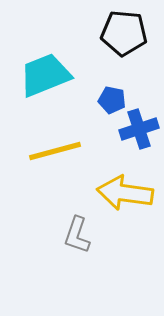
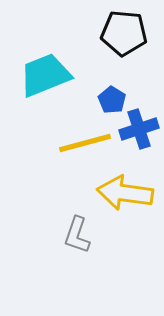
blue pentagon: rotated 20 degrees clockwise
yellow line: moved 30 px right, 8 px up
